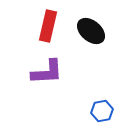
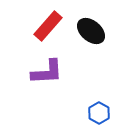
red rectangle: rotated 28 degrees clockwise
blue hexagon: moved 3 px left, 2 px down; rotated 20 degrees counterclockwise
